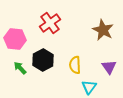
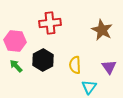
red cross: rotated 30 degrees clockwise
brown star: moved 1 px left
pink hexagon: moved 2 px down
green arrow: moved 4 px left, 2 px up
